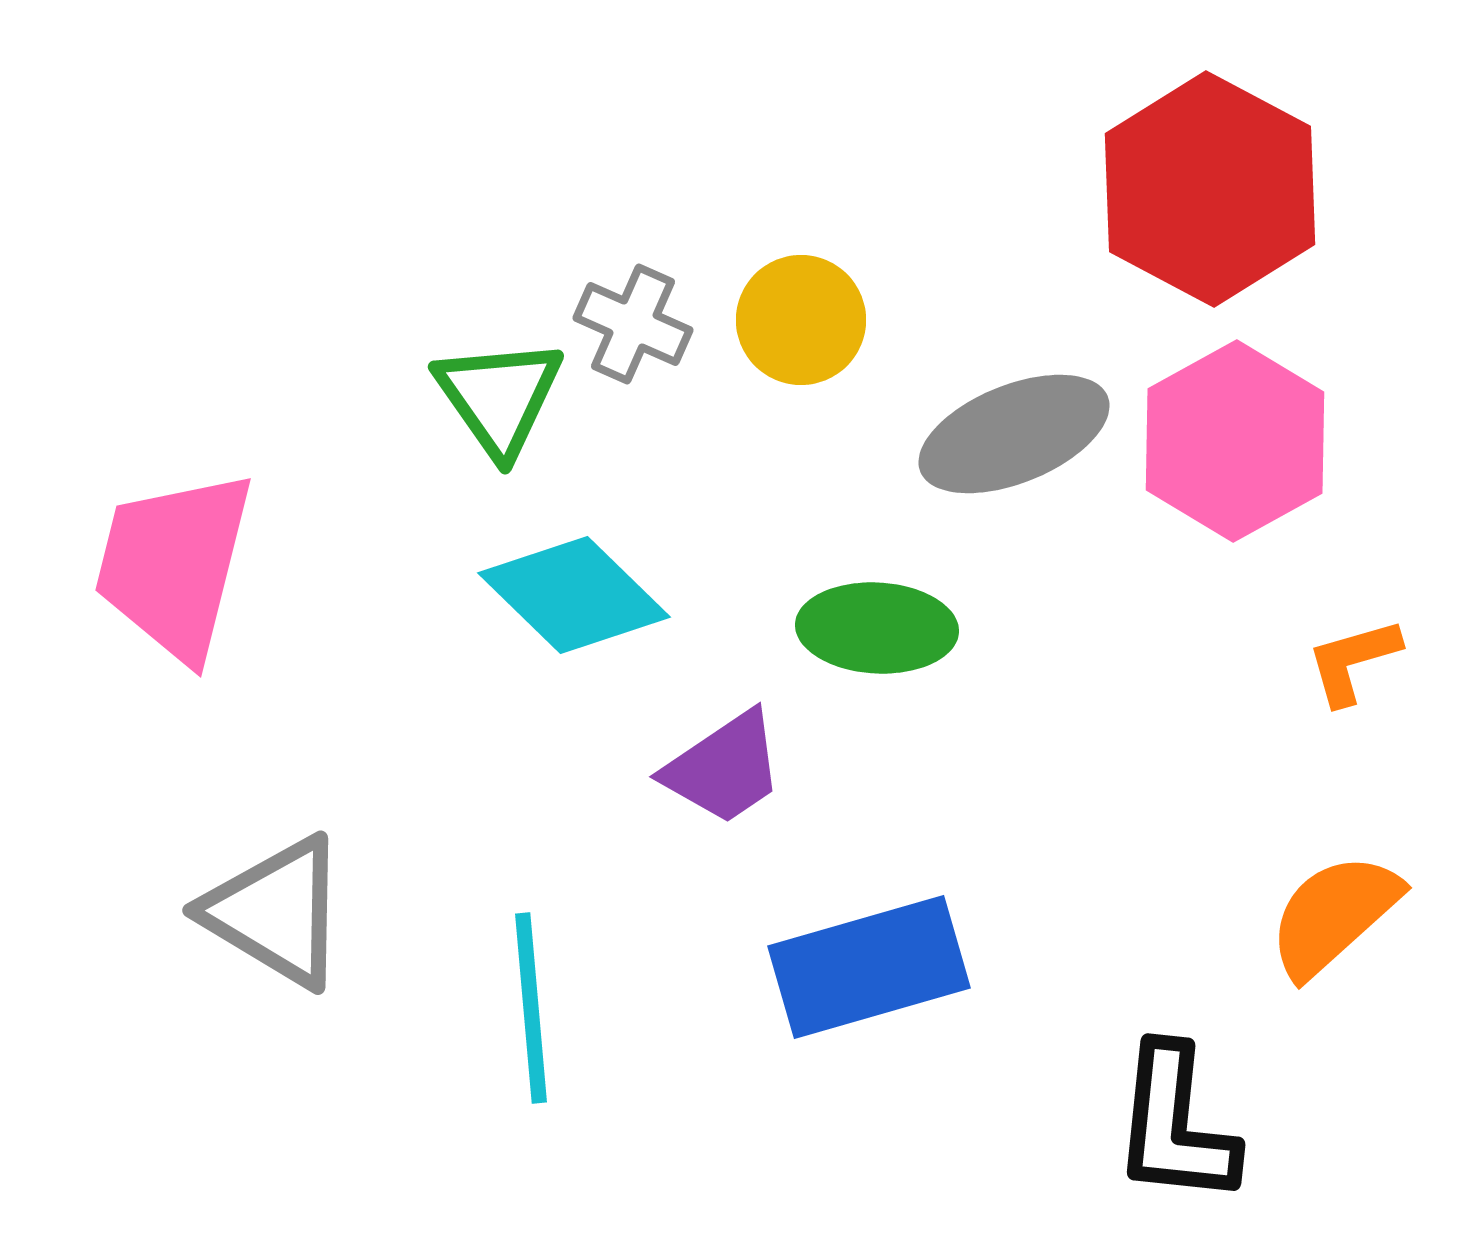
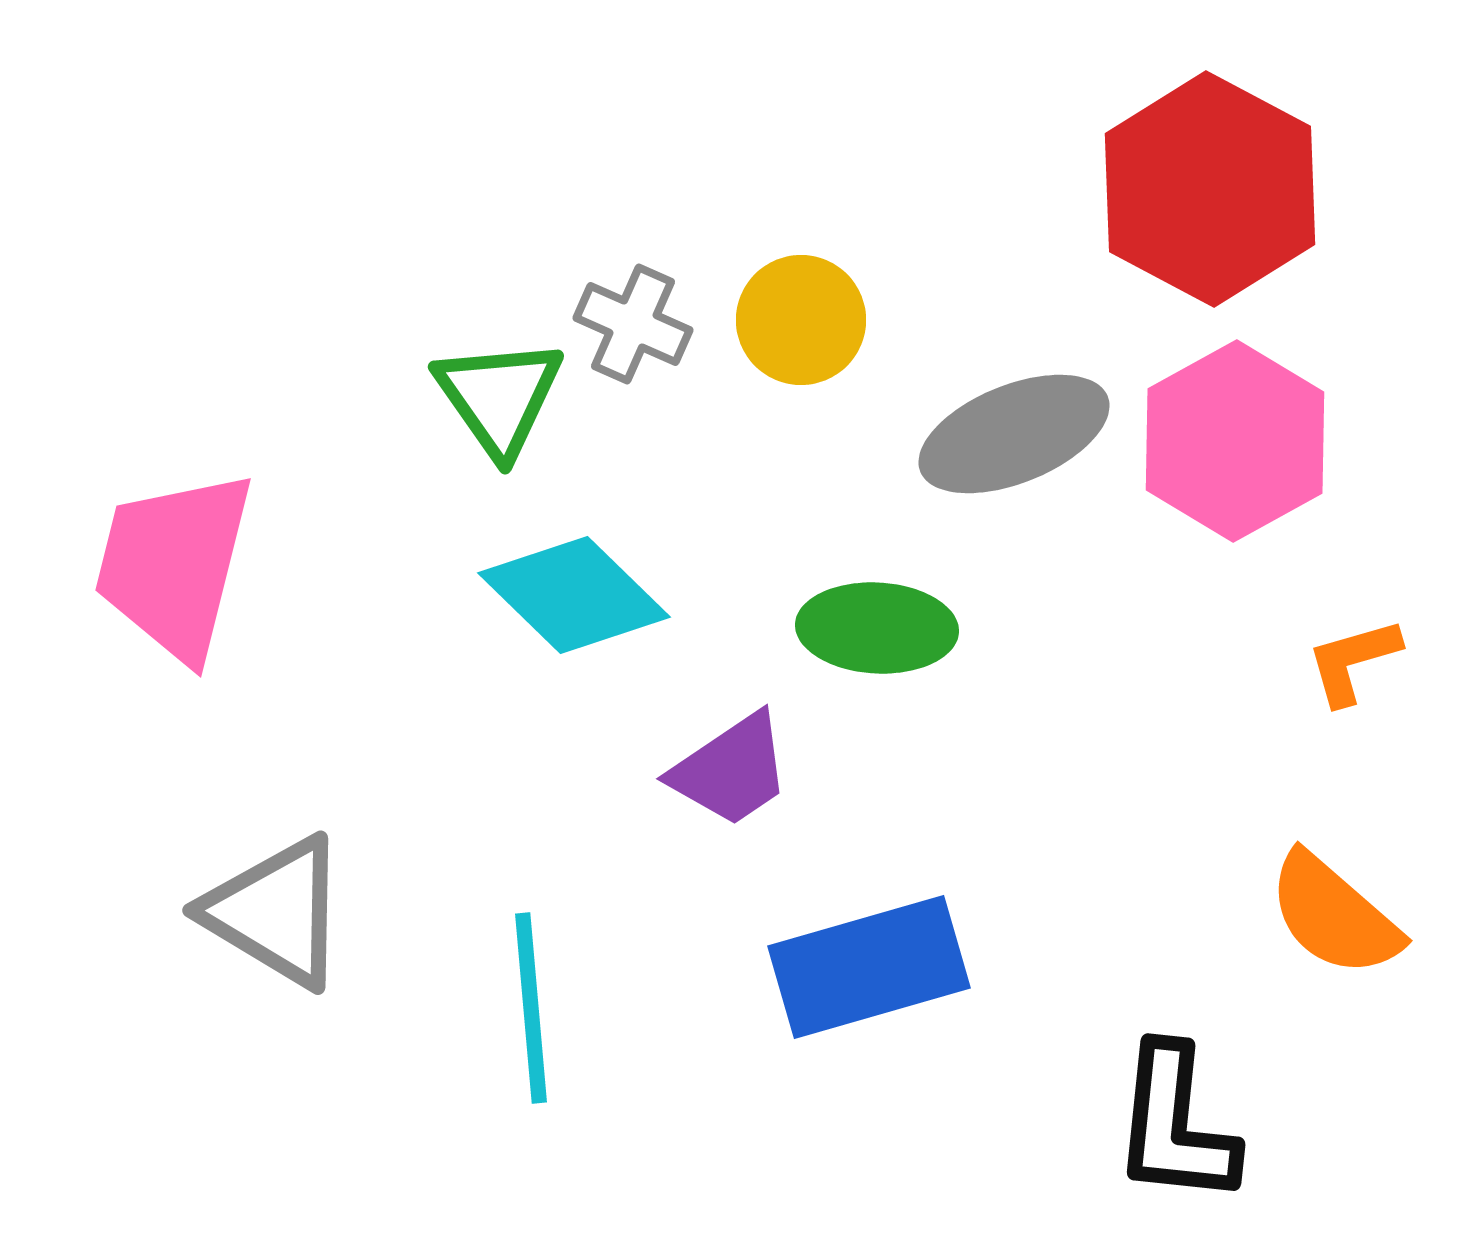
purple trapezoid: moved 7 px right, 2 px down
orange semicircle: rotated 97 degrees counterclockwise
